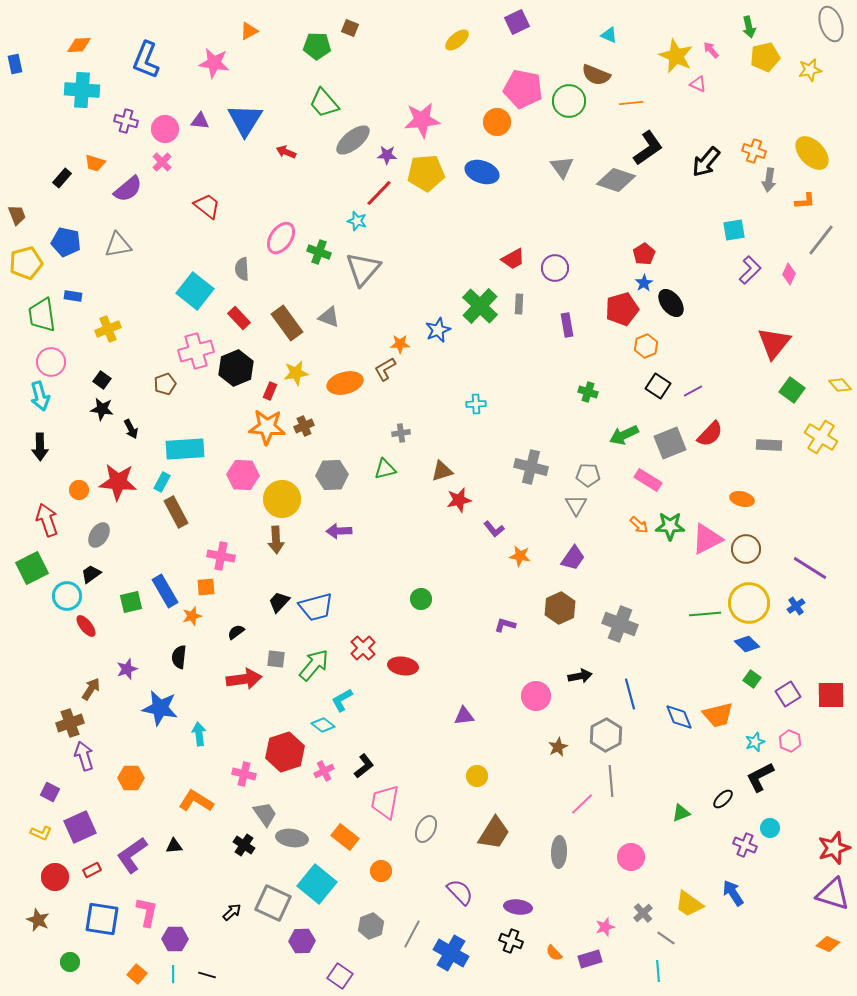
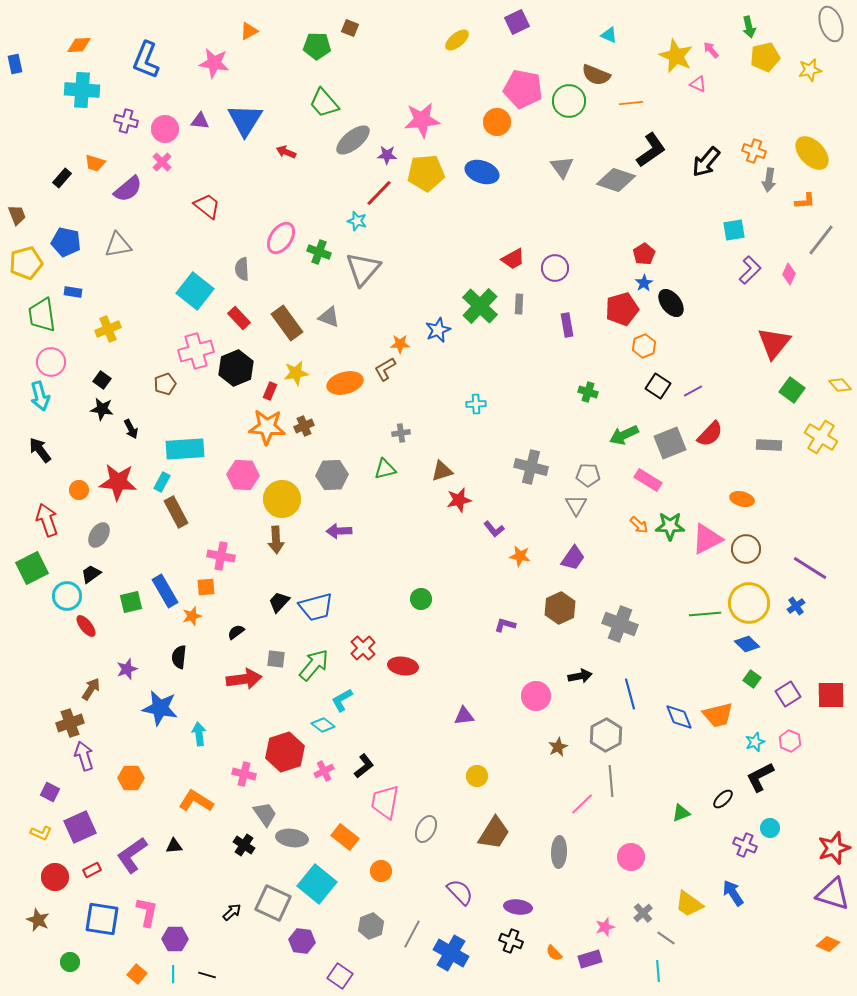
black L-shape at (648, 148): moved 3 px right, 2 px down
blue rectangle at (73, 296): moved 4 px up
orange hexagon at (646, 346): moved 2 px left
black arrow at (40, 447): moved 3 px down; rotated 144 degrees clockwise
purple hexagon at (302, 941): rotated 10 degrees clockwise
